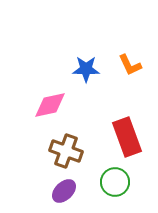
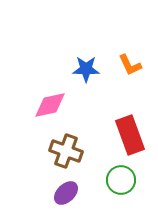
red rectangle: moved 3 px right, 2 px up
green circle: moved 6 px right, 2 px up
purple ellipse: moved 2 px right, 2 px down
